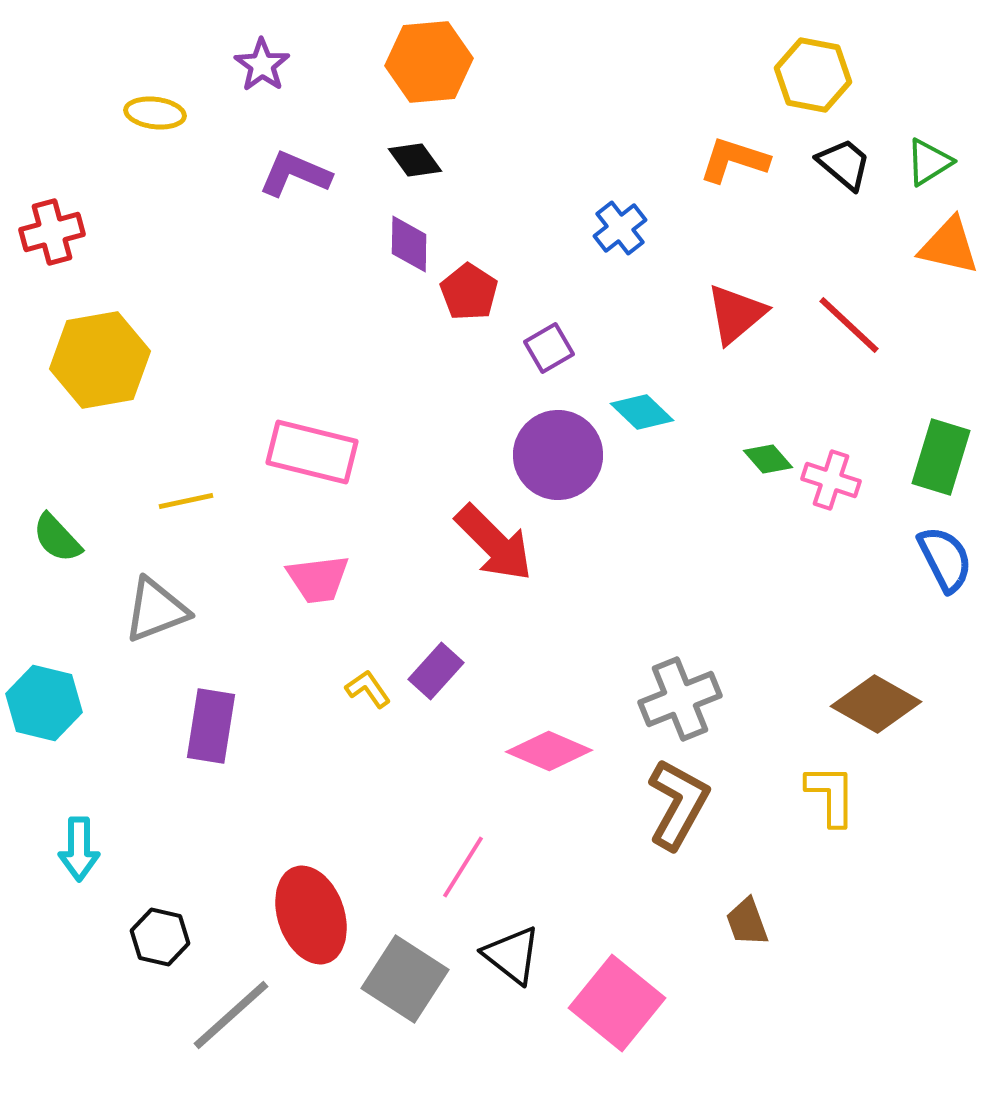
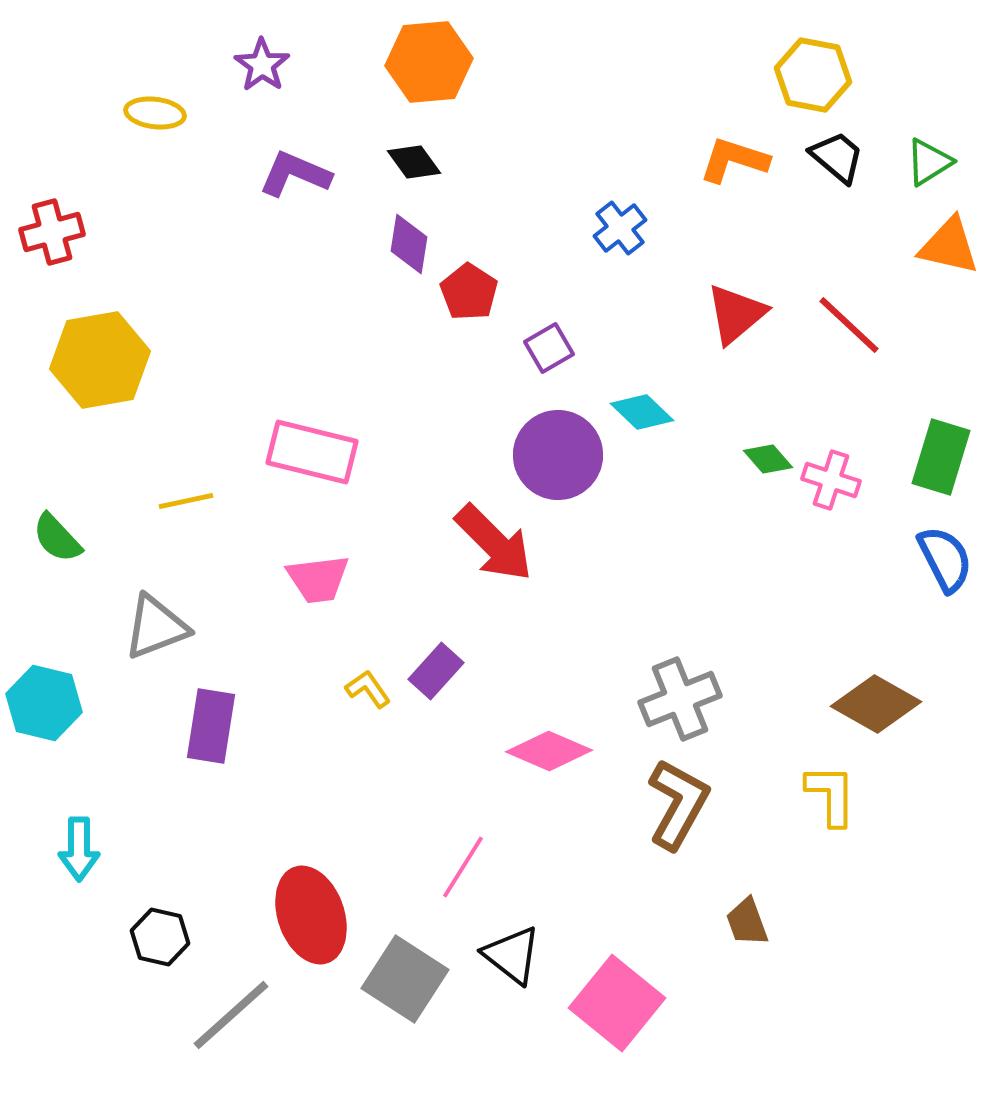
black diamond at (415, 160): moved 1 px left, 2 px down
black trapezoid at (844, 164): moved 7 px left, 7 px up
purple diamond at (409, 244): rotated 8 degrees clockwise
gray triangle at (156, 610): moved 17 px down
